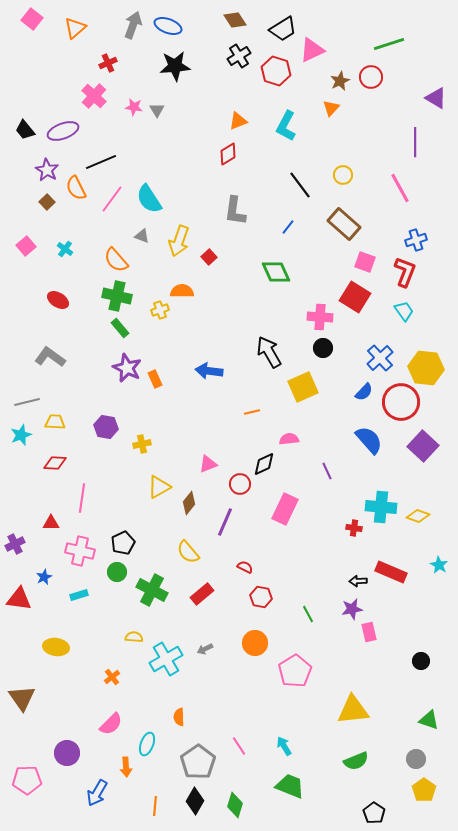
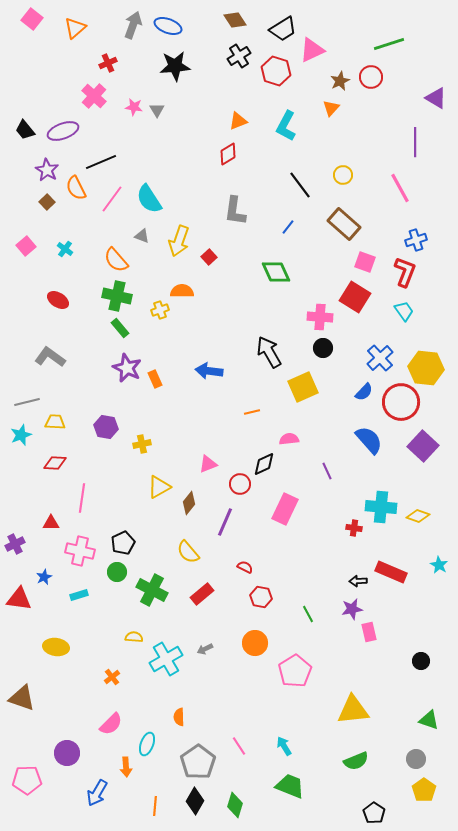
brown triangle at (22, 698): rotated 36 degrees counterclockwise
